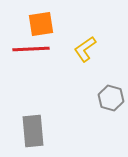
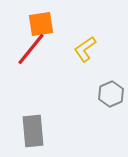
red line: rotated 48 degrees counterclockwise
gray hexagon: moved 4 px up; rotated 20 degrees clockwise
